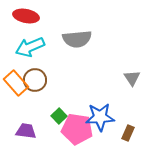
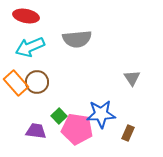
brown circle: moved 2 px right, 2 px down
blue star: moved 1 px right, 3 px up
purple trapezoid: moved 10 px right
